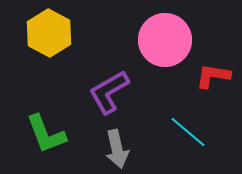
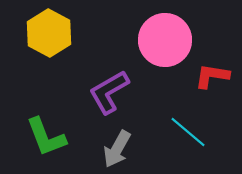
red L-shape: moved 1 px left
green L-shape: moved 3 px down
gray arrow: rotated 42 degrees clockwise
